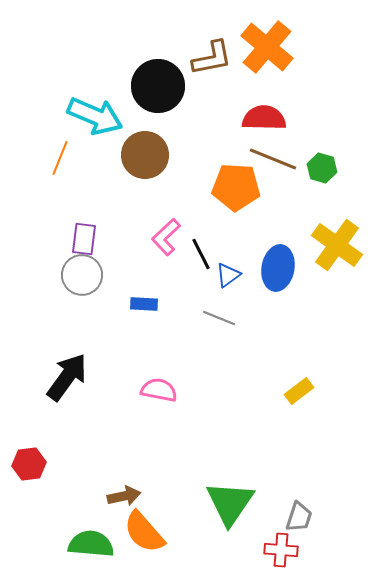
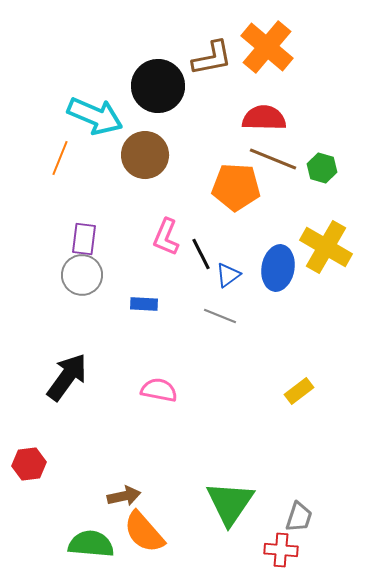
pink L-shape: rotated 24 degrees counterclockwise
yellow cross: moved 11 px left, 2 px down; rotated 6 degrees counterclockwise
gray line: moved 1 px right, 2 px up
